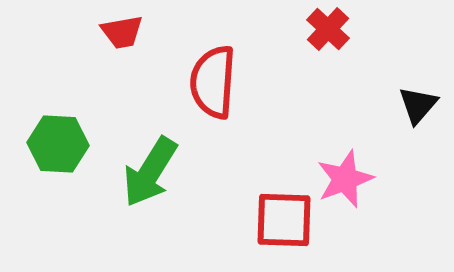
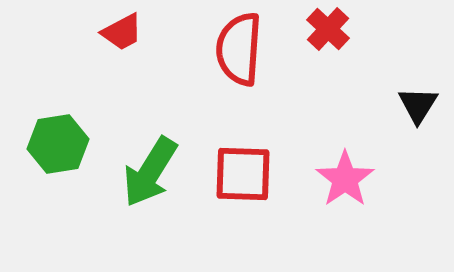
red trapezoid: rotated 18 degrees counterclockwise
red semicircle: moved 26 px right, 33 px up
black triangle: rotated 9 degrees counterclockwise
green hexagon: rotated 12 degrees counterclockwise
pink star: rotated 14 degrees counterclockwise
red square: moved 41 px left, 46 px up
